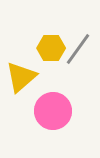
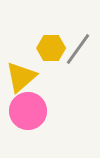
pink circle: moved 25 px left
